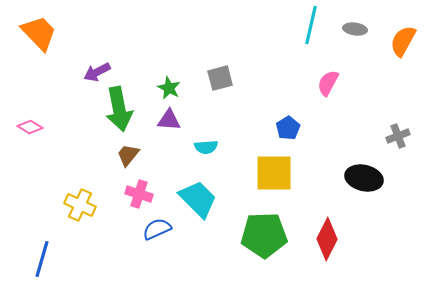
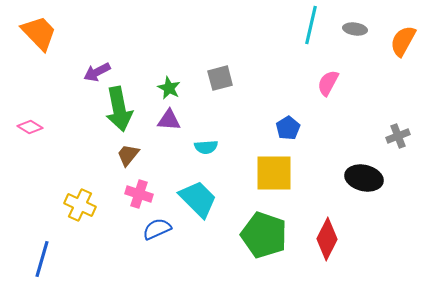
green pentagon: rotated 21 degrees clockwise
